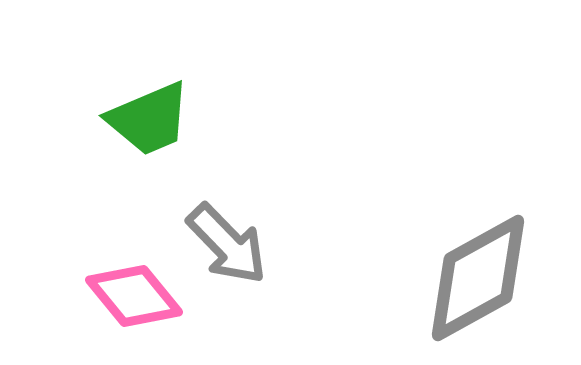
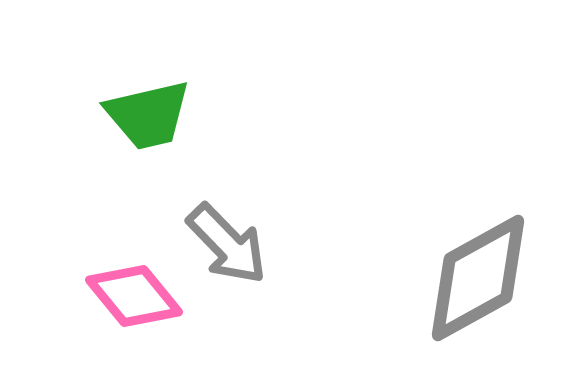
green trapezoid: moved 1 px left, 4 px up; rotated 10 degrees clockwise
